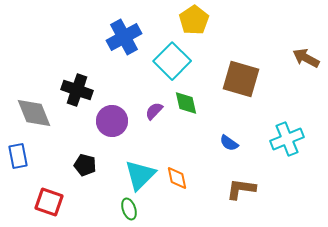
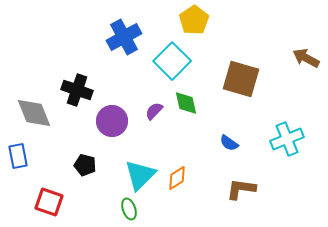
orange diamond: rotated 70 degrees clockwise
